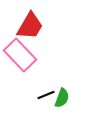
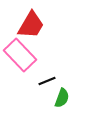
red trapezoid: moved 1 px right, 1 px up
black line: moved 1 px right, 14 px up
